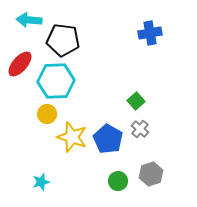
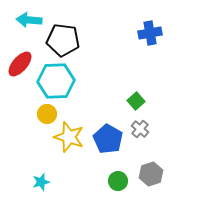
yellow star: moved 3 px left
